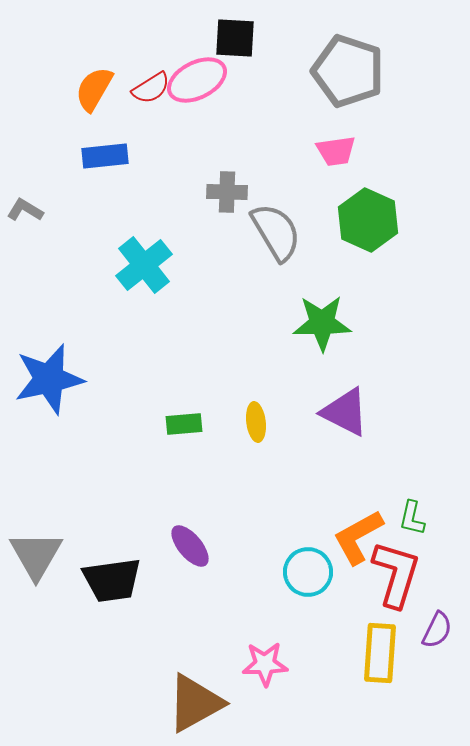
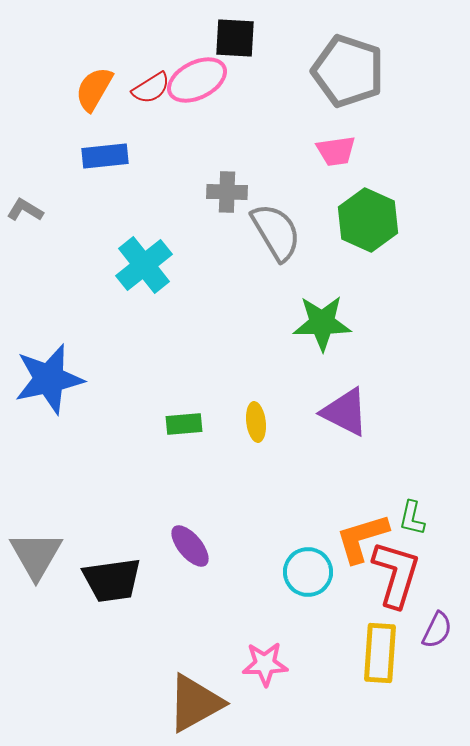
orange L-shape: moved 4 px right, 1 px down; rotated 12 degrees clockwise
